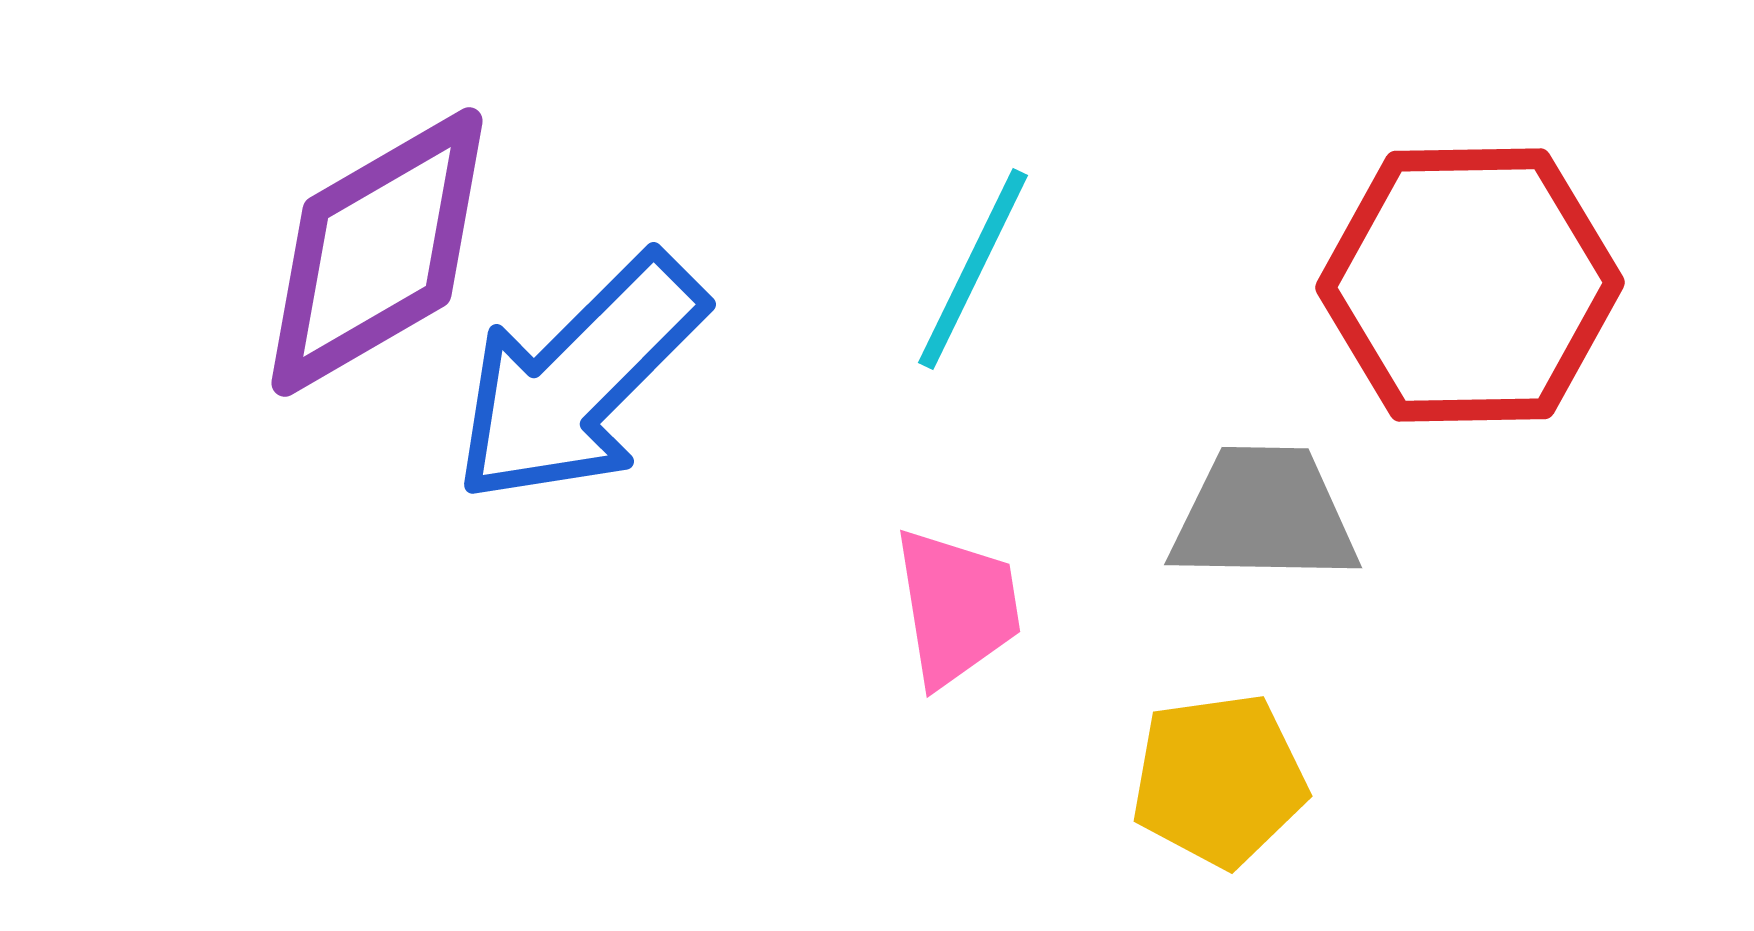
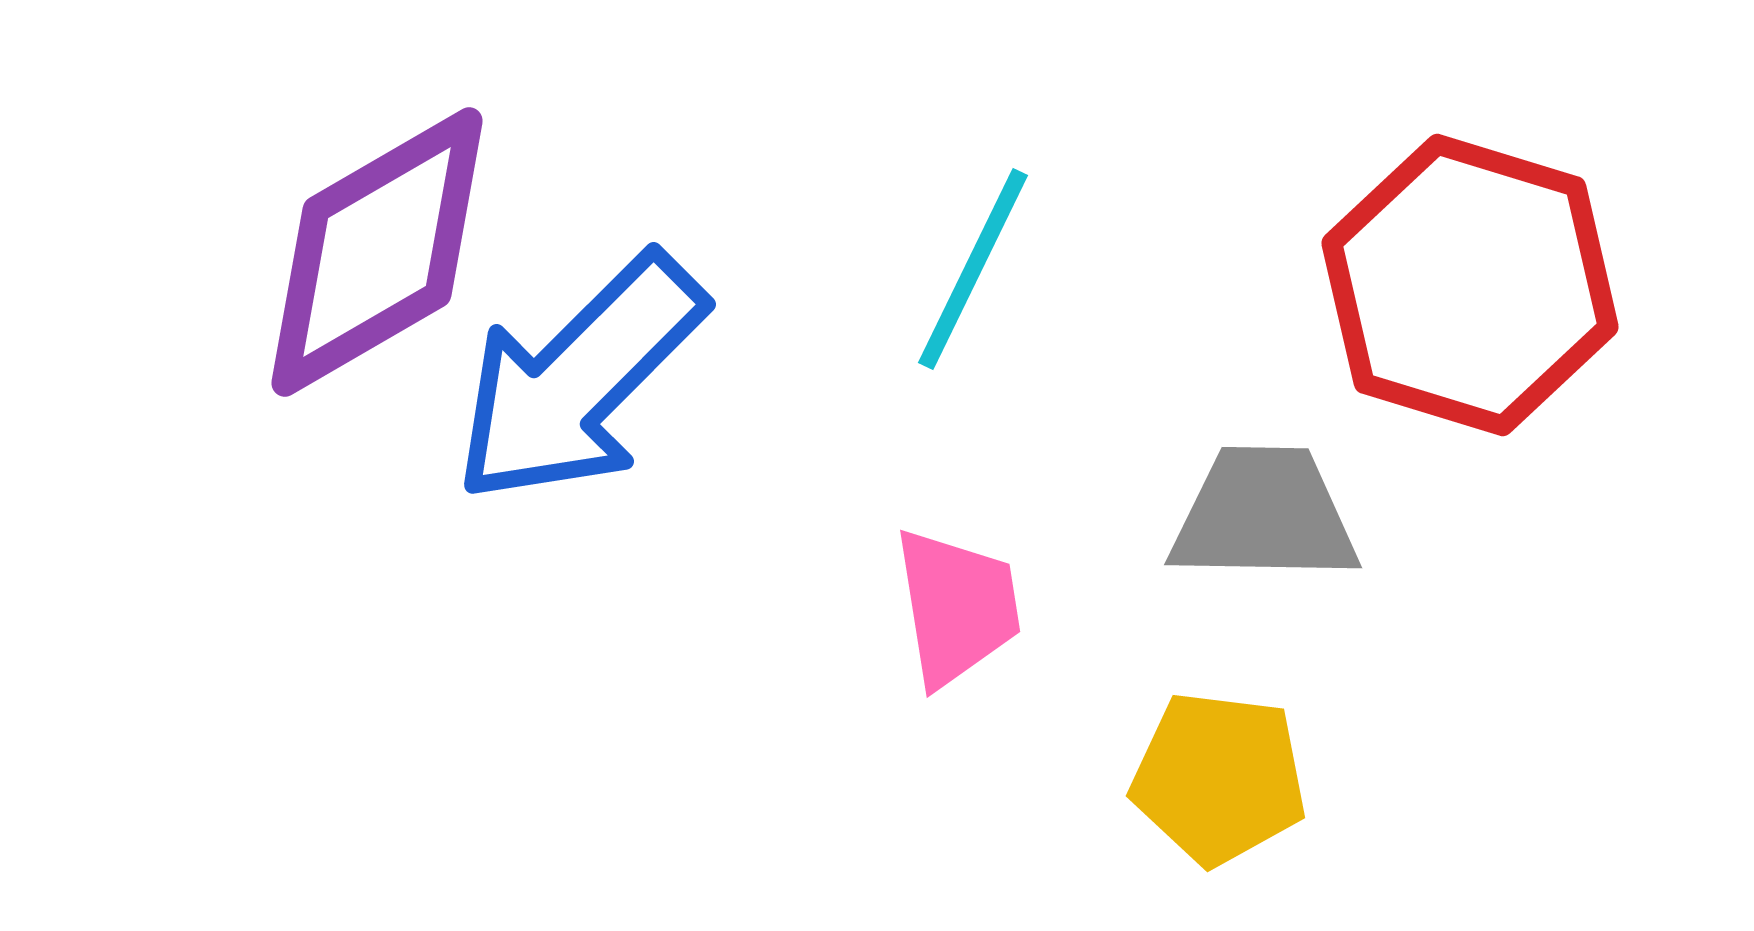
red hexagon: rotated 18 degrees clockwise
yellow pentagon: moved 2 px up; rotated 15 degrees clockwise
